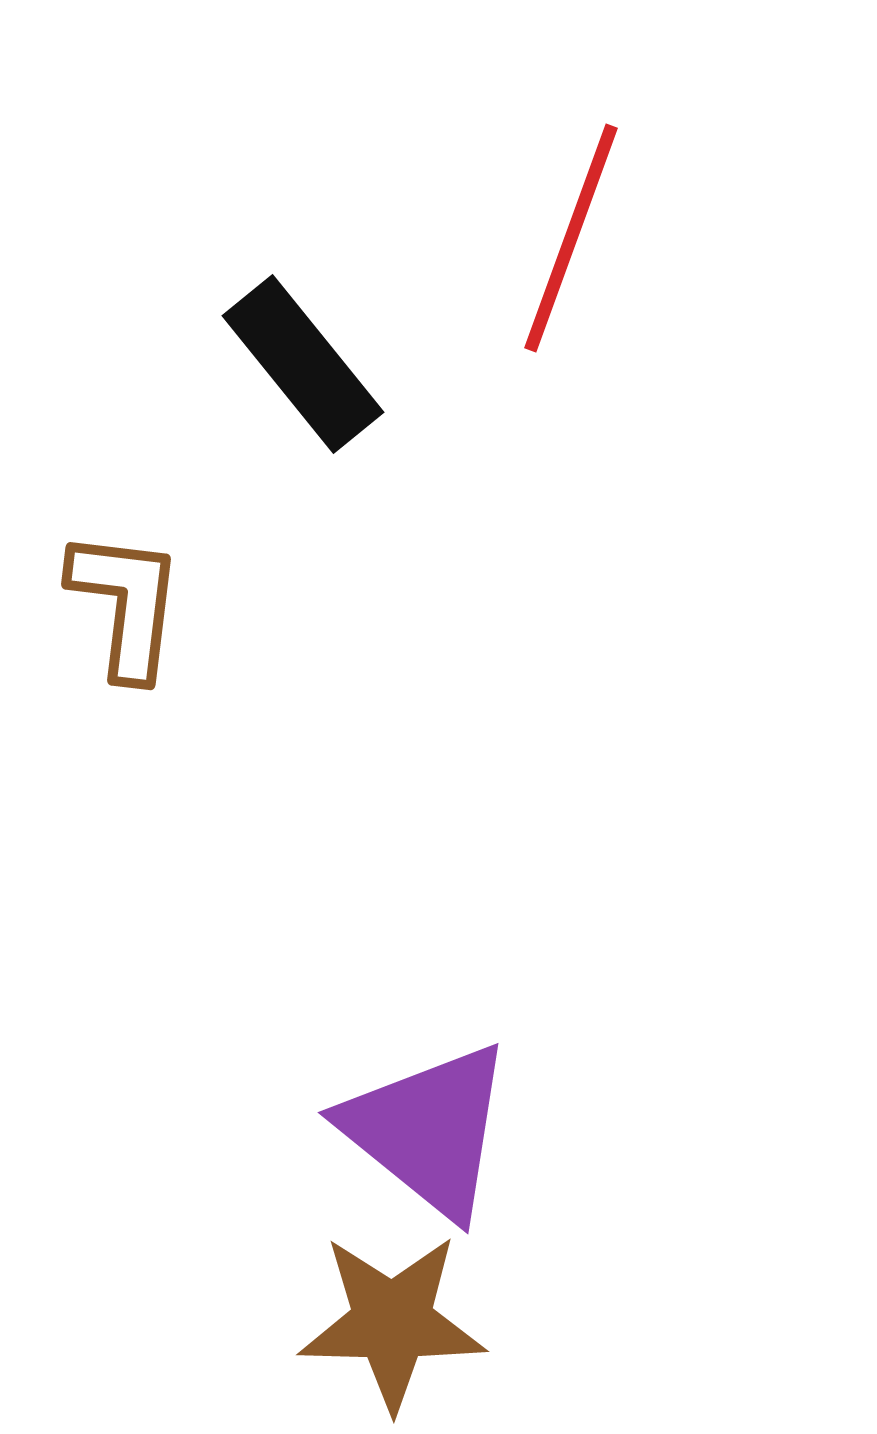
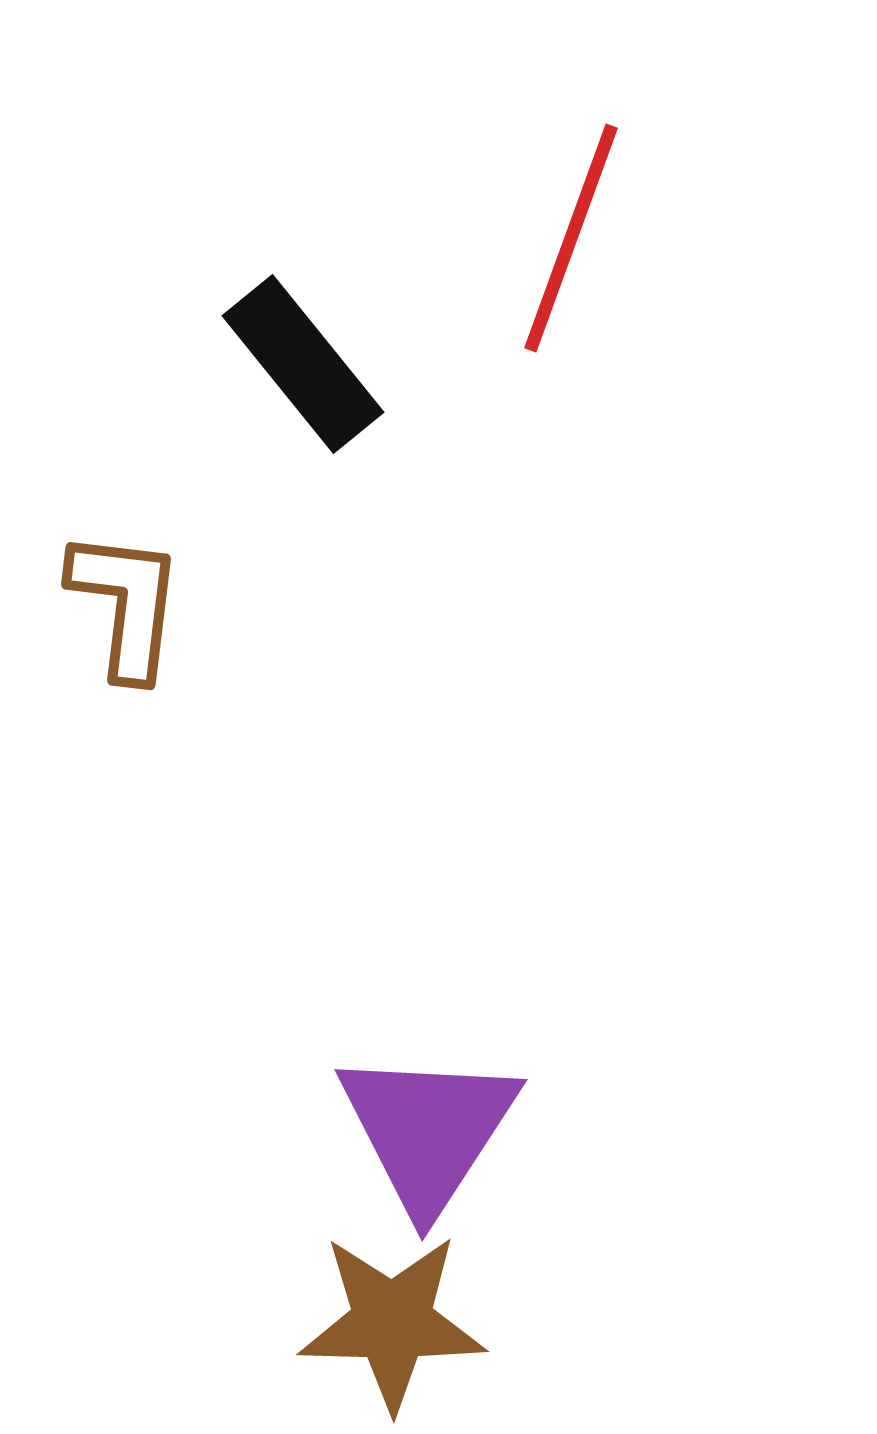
purple triangle: rotated 24 degrees clockwise
